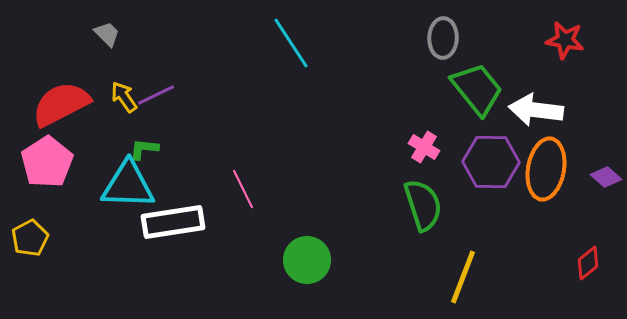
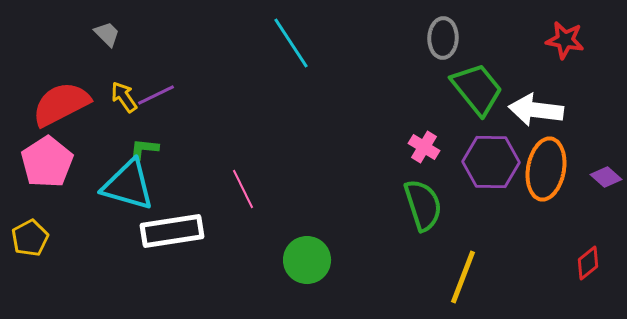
cyan triangle: rotated 14 degrees clockwise
white rectangle: moved 1 px left, 9 px down
